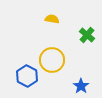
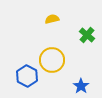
yellow semicircle: rotated 24 degrees counterclockwise
